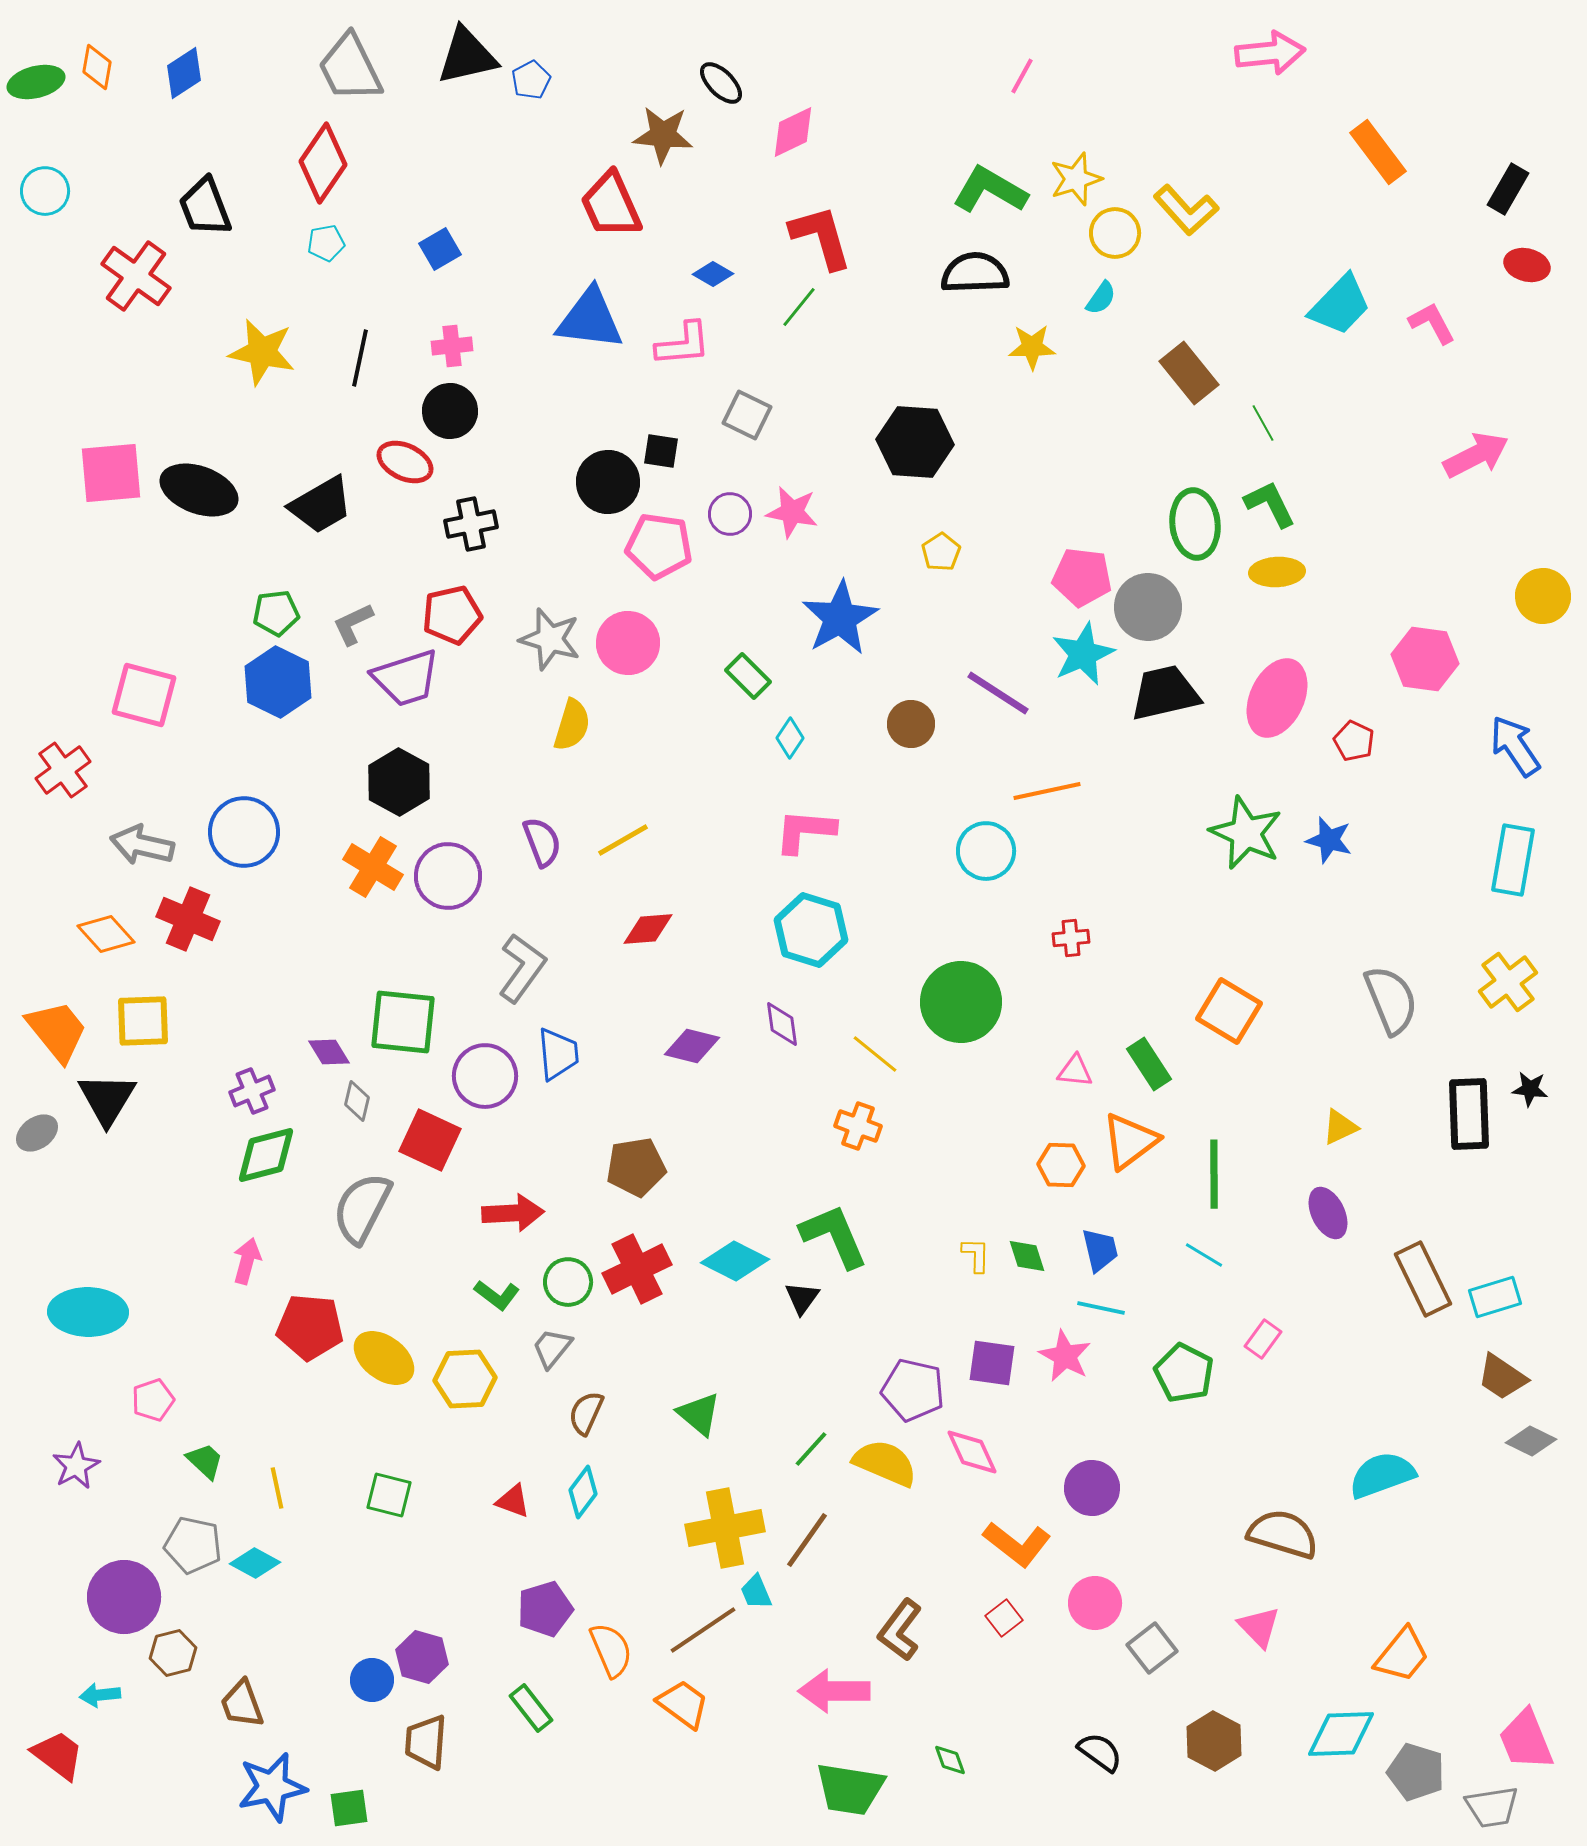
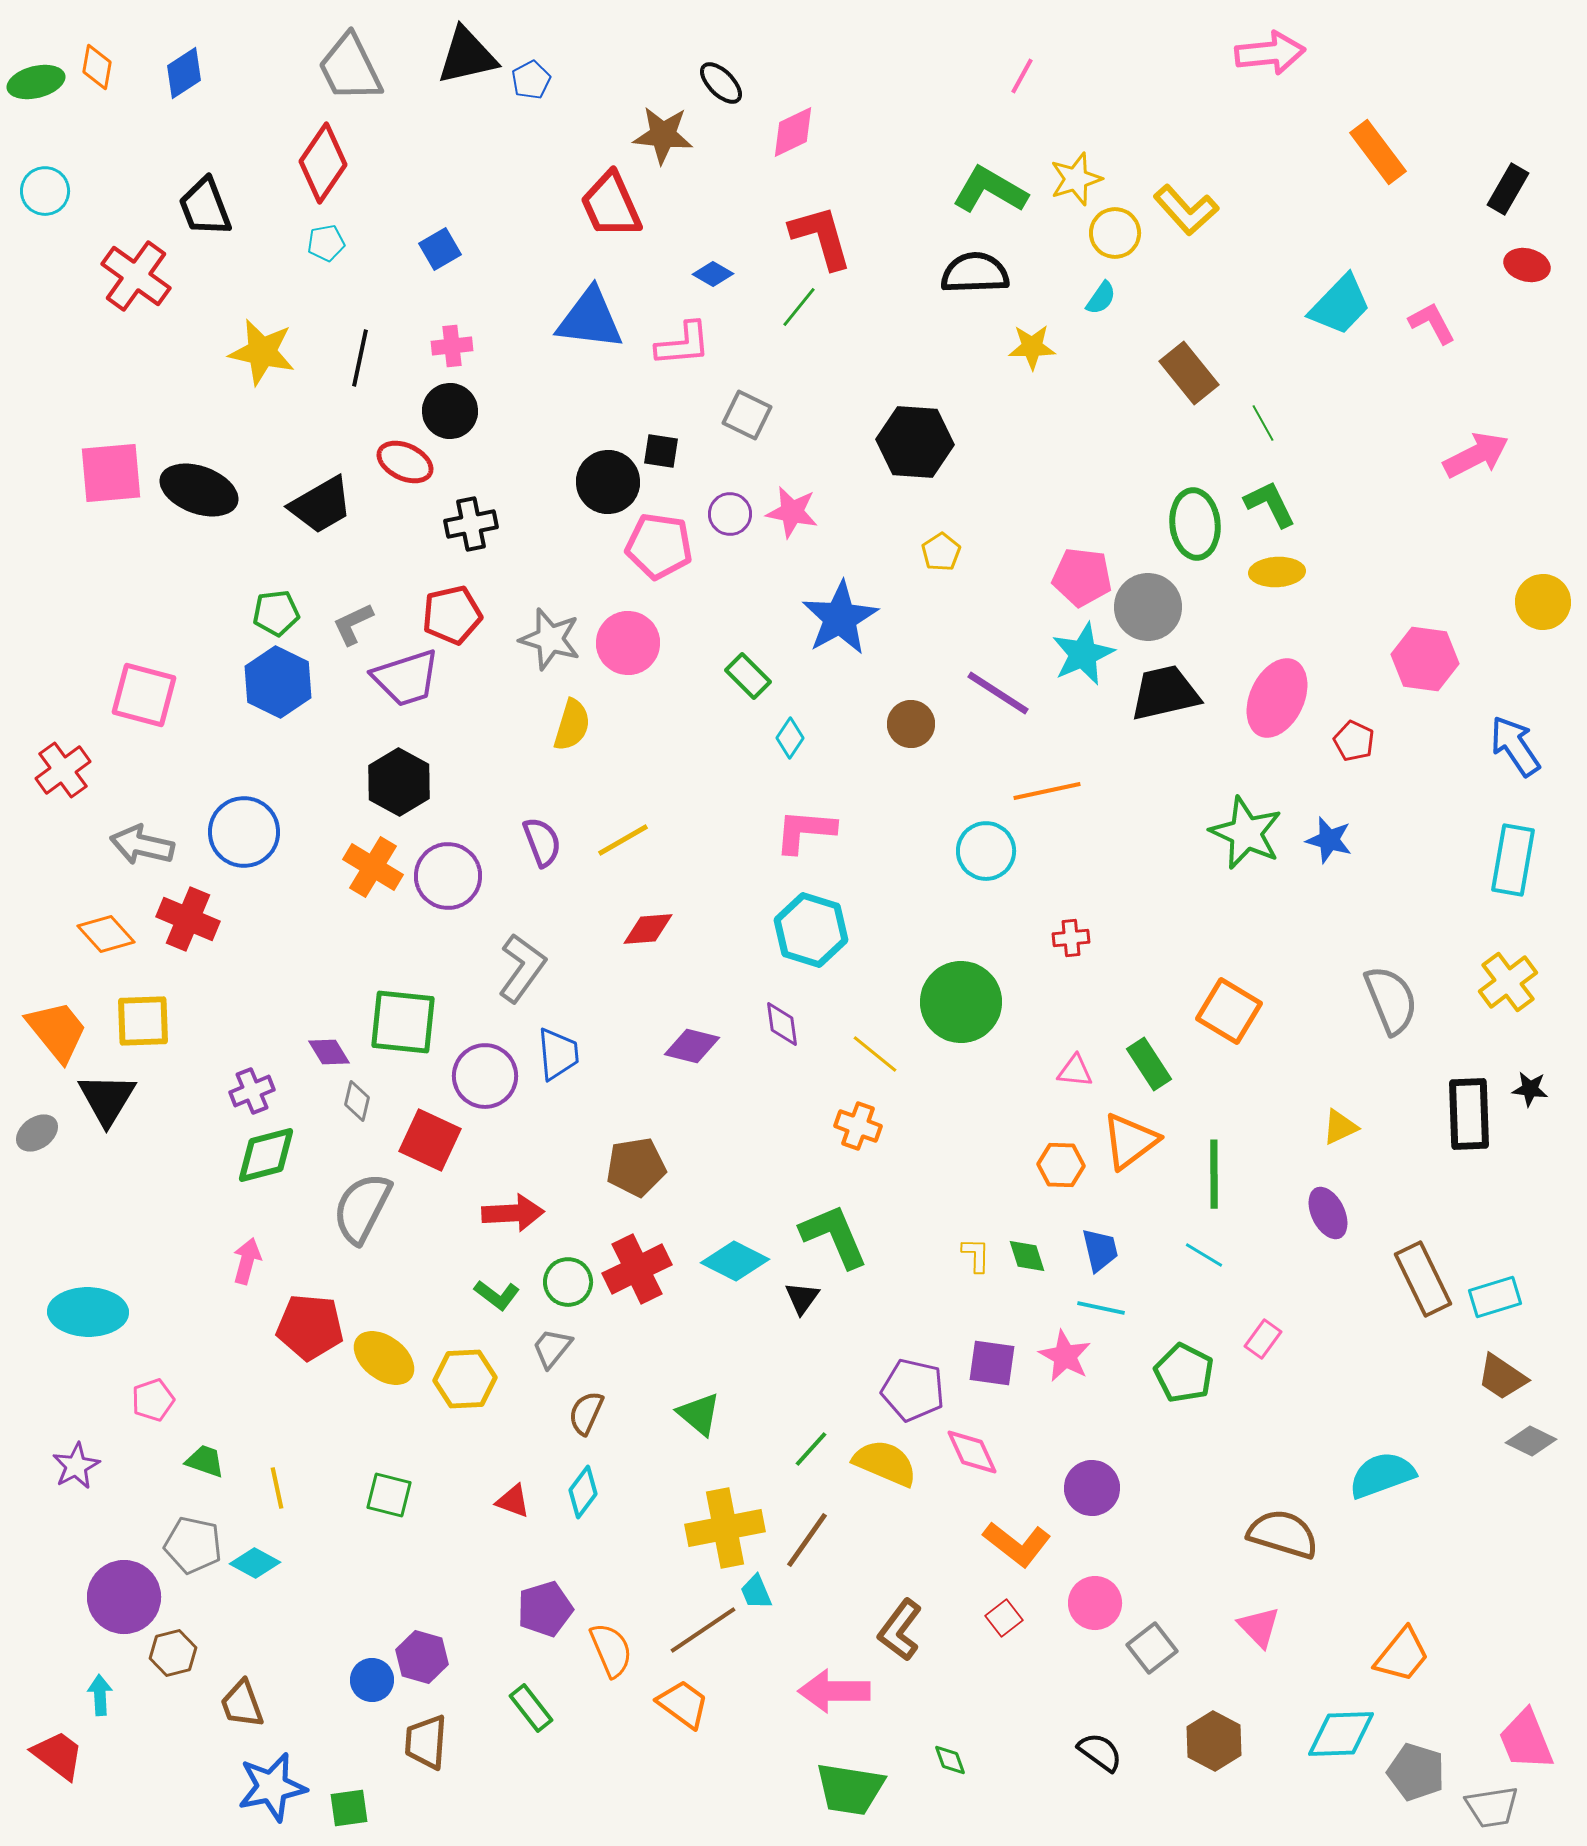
yellow circle at (1543, 596): moved 6 px down
green trapezoid at (205, 1461): rotated 24 degrees counterclockwise
cyan arrow at (100, 1695): rotated 93 degrees clockwise
